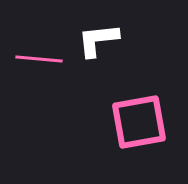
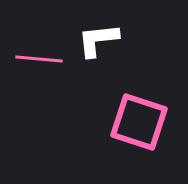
pink square: rotated 28 degrees clockwise
